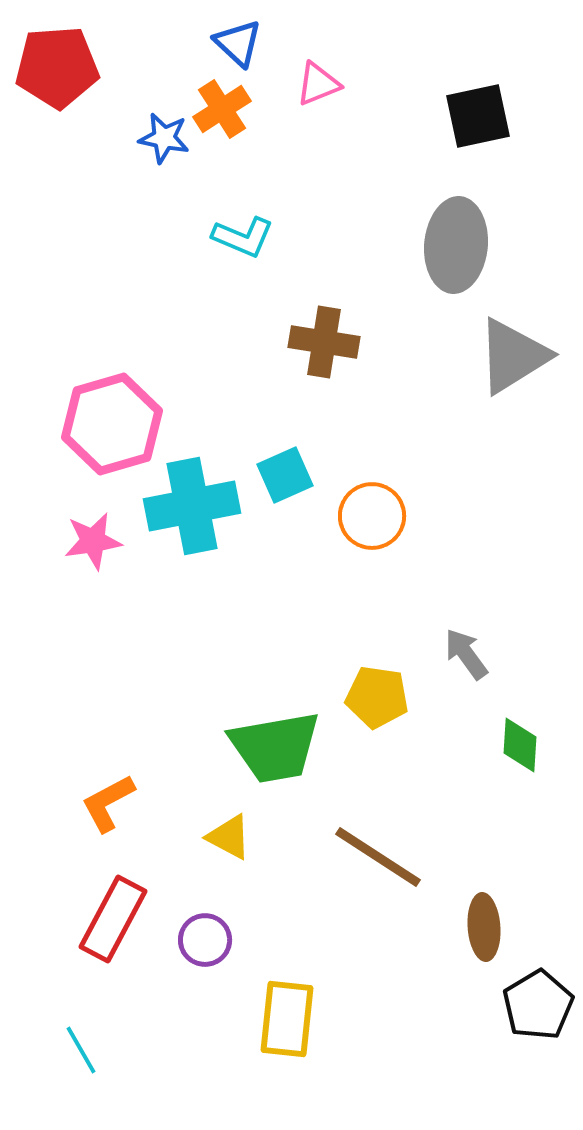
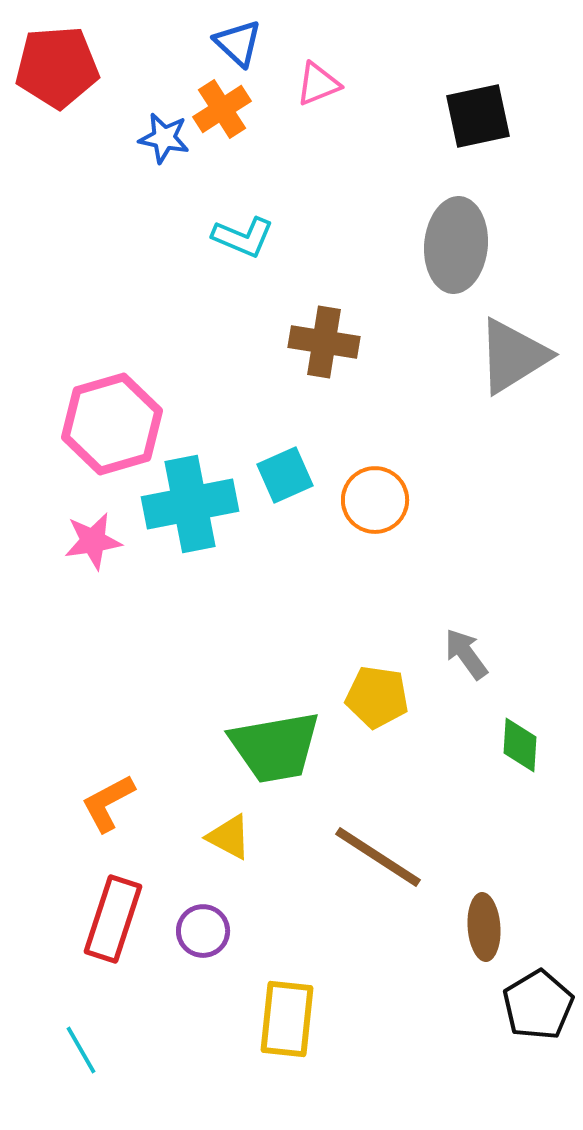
cyan cross: moved 2 px left, 2 px up
orange circle: moved 3 px right, 16 px up
red rectangle: rotated 10 degrees counterclockwise
purple circle: moved 2 px left, 9 px up
